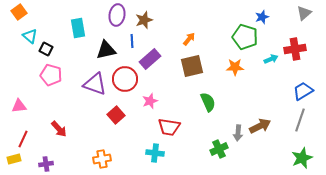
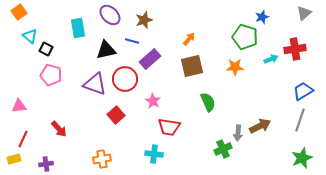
purple ellipse: moved 7 px left; rotated 55 degrees counterclockwise
blue line: rotated 72 degrees counterclockwise
pink star: moved 3 px right; rotated 21 degrees counterclockwise
green cross: moved 4 px right
cyan cross: moved 1 px left, 1 px down
